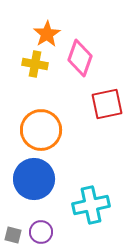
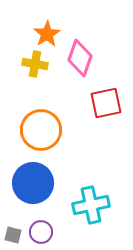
red square: moved 1 px left, 1 px up
blue circle: moved 1 px left, 4 px down
